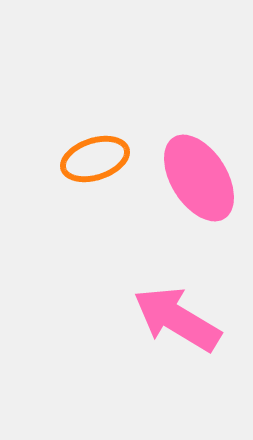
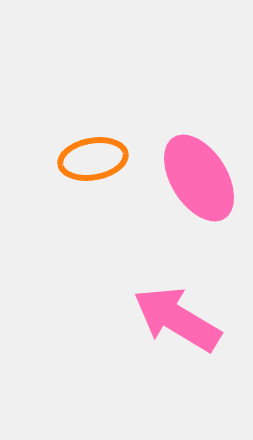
orange ellipse: moved 2 px left; rotated 8 degrees clockwise
